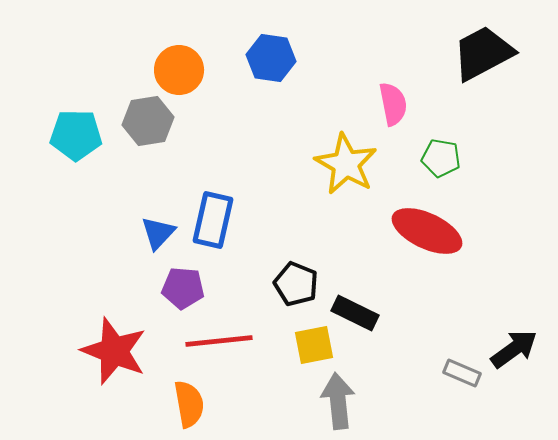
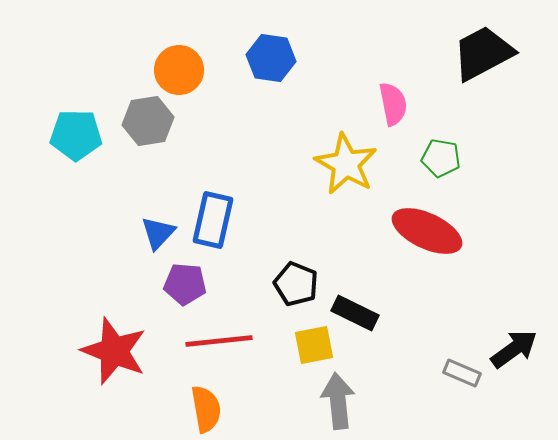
purple pentagon: moved 2 px right, 4 px up
orange semicircle: moved 17 px right, 5 px down
